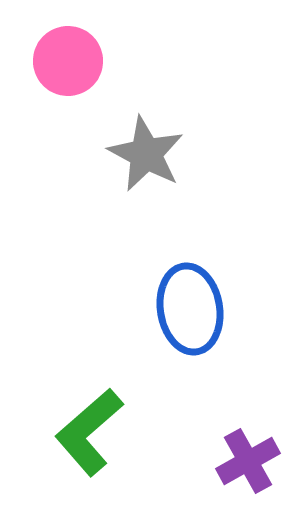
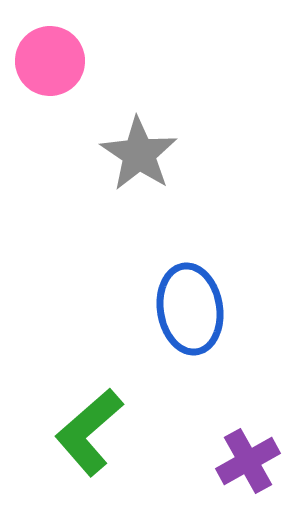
pink circle: moved 18 px left
gray star: moved 7 px left; rotated 6 degrees clockwise
